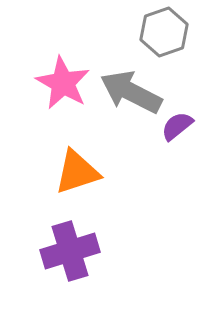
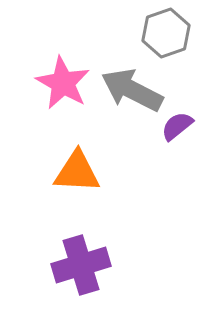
gray hexagon: moved 2 px right, 1 px down
gray arrow: moved 1 px right, 2 px up
orange triangle: rotated 21 degrees clockwise
purple cross: moved 11 px right, 14 px down
